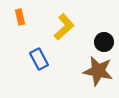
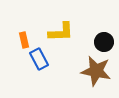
orange rectangle: moved 4 px right, 23 px down
yellow L-shape: moved 3 px left, 5 px down; rotated 40 degrees clockwise
brown star: moved 2 px left
